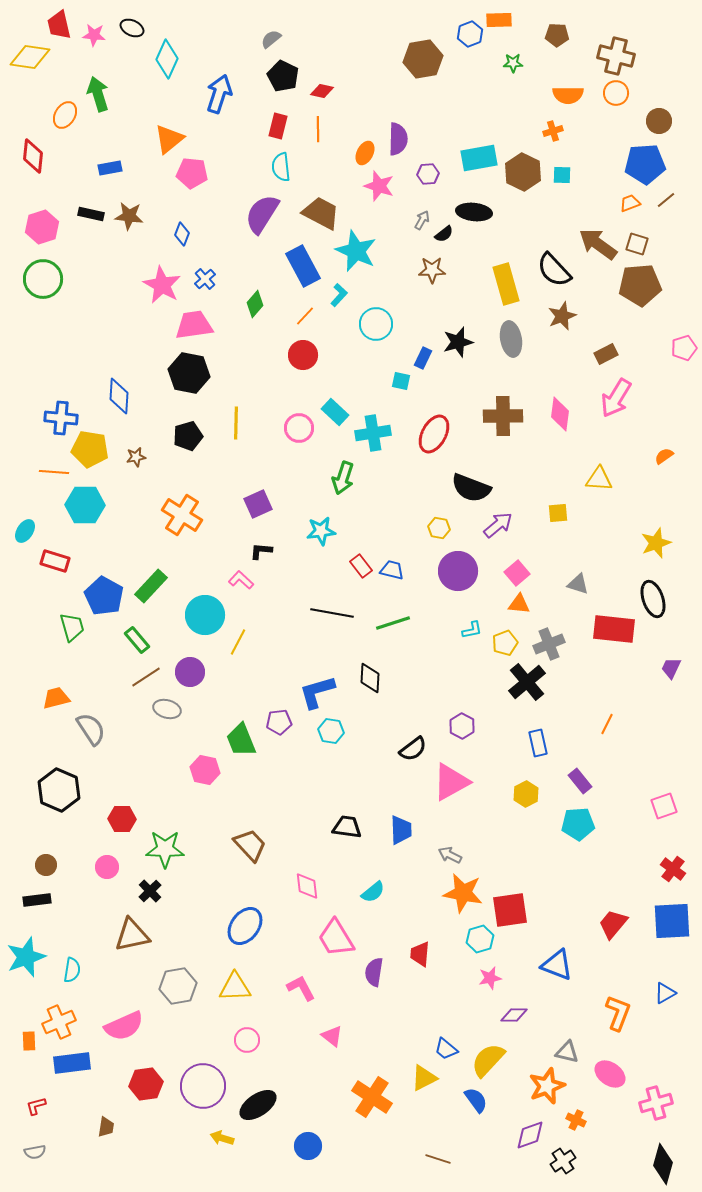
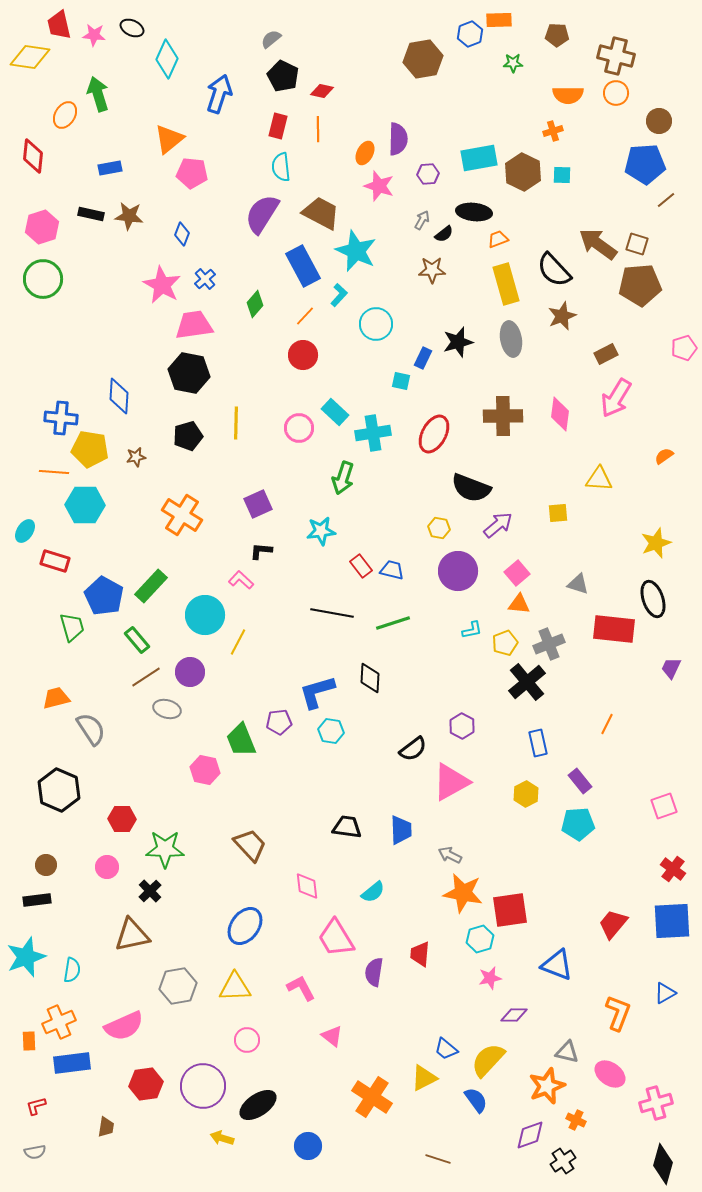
orange trapezoid at (630, 203): moved 132 px left, 36 px down
